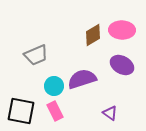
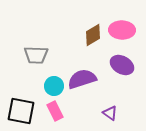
gray trapezoid: rotated 25 degrees clockwise
